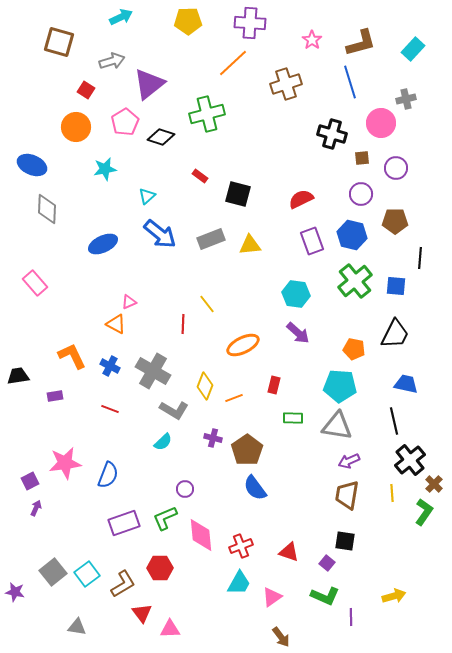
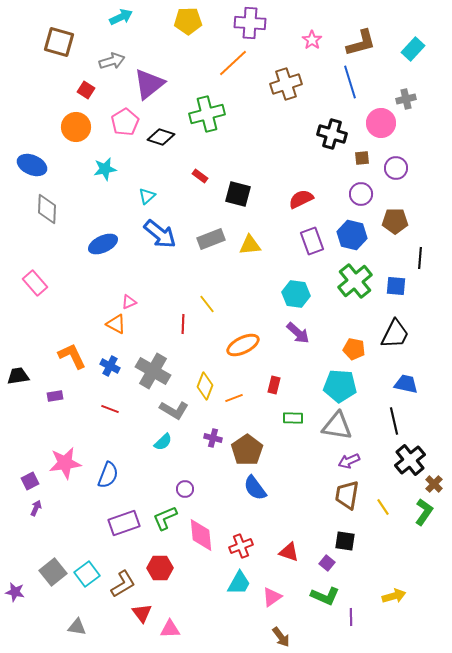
yellow line at (392, 493): moved 9 px left, 14 px down; rotated 30 degrees counterclockwise
